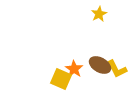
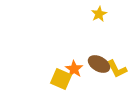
brown ellipse: moved 1 px left, 1 px up
